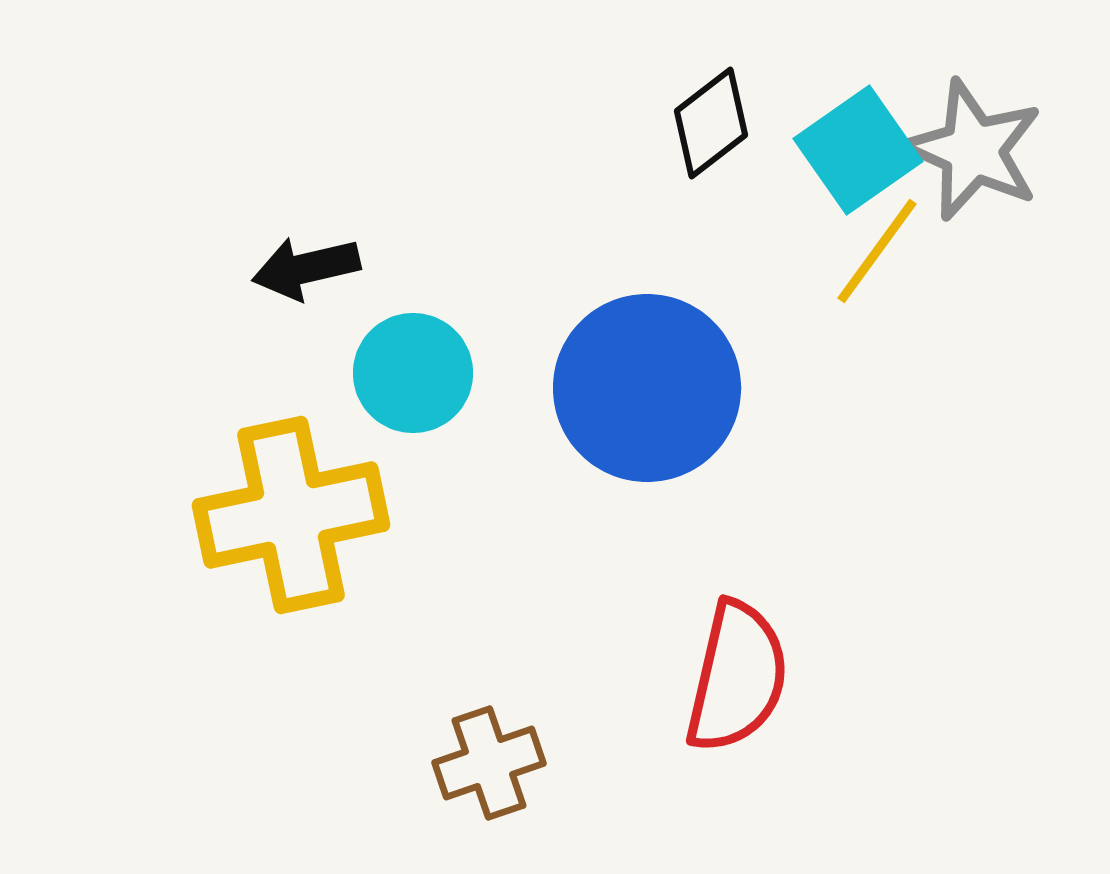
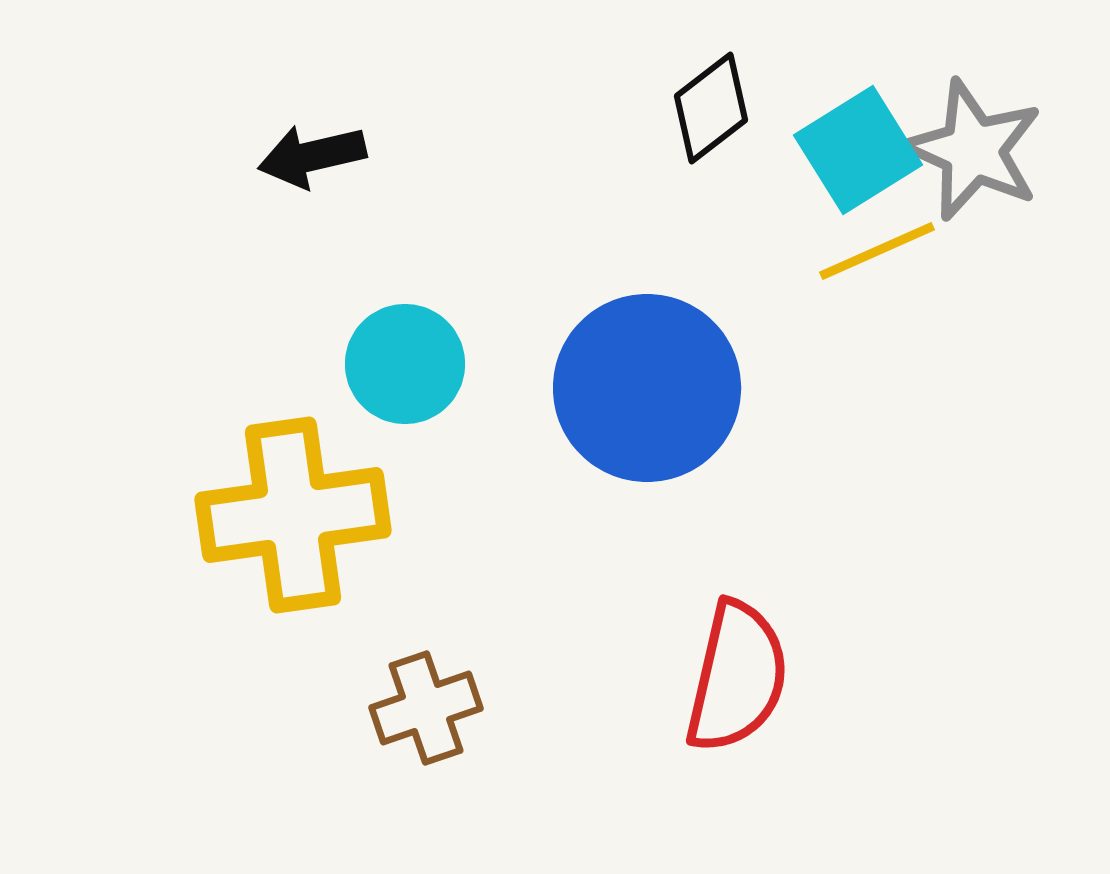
black diamond: moved 15 px up
cyan square: rotated 3 degrees clockwise
yellow line: rotated 30 degrees clockwise
black arrow: moved 6 px right, 112 px up
cyan circle: moved 8 px left, 9 px up
yellow cross: moved 2 px right; rotated 4 degrees clockwise
brown cross: moved 63 px left, 55 px up
